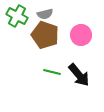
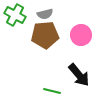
green cross: moved 2 px left, 1 px up
brown pentagon: rotated 24 degrees counterclockwise
green line: moved 19 px down
